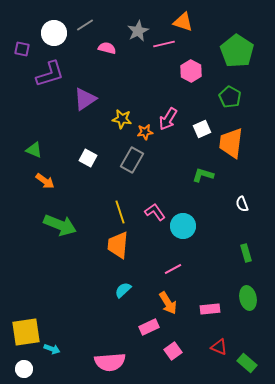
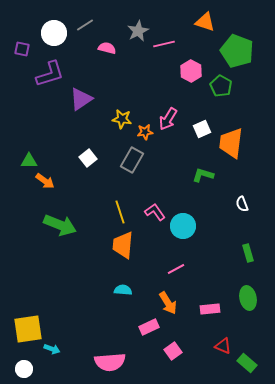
orange triangle at (183, 22): moved 22 px right
green pentagon at (237, 51): rotated 12 degrees counterclockwise
green pentagon at (230, 97): moved 9 px left, 11 px up
purple triangle at (85, 99): moved 4 px left
green triangle at (34, 150): moved 5 px left, 11 px down; rotated 24 degrees counterclockwise
white square at (88, 158): rotated 24 degrees clockwise
orange trapezoid at (118, 245): moved 5 px right
green rectangle at (246, 253): moved 2 px right
pink line at (173, 269): moved 3 px right
cyan semicircle at (123, 290): rotated 48 degrees clockwise
yellow square at (26, 332): moved 2 px right, 3 px up
red triangle at (219, 347): moved 4 px right, 1 px up
